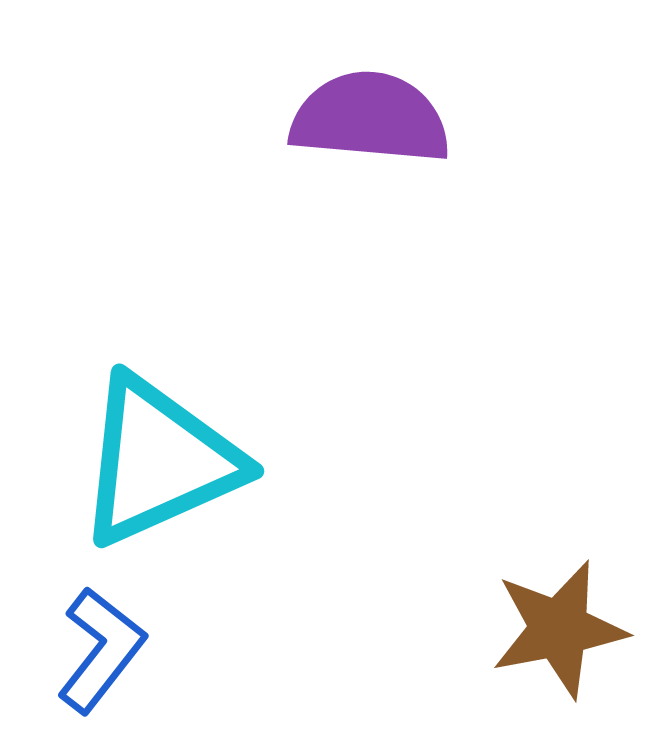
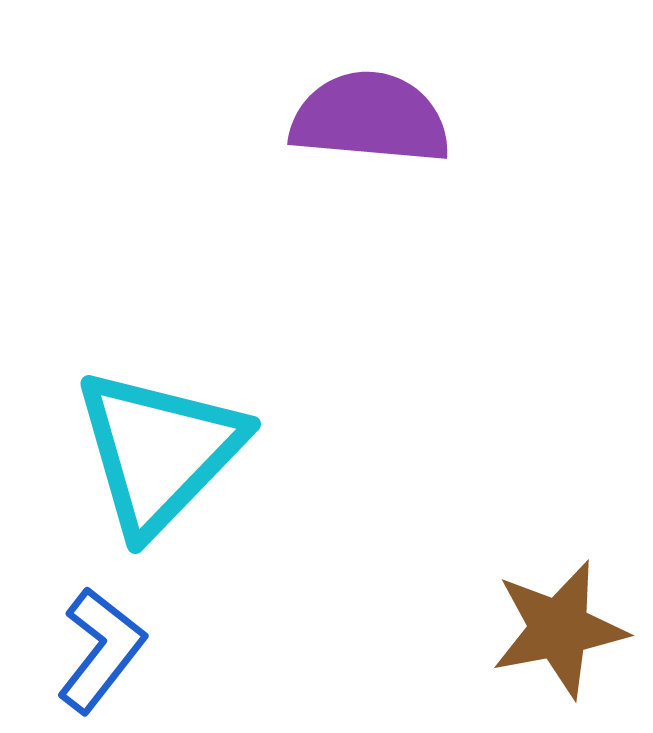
cyan triangle: moved 10 px up; rotated 22 degrees counterclockwise
